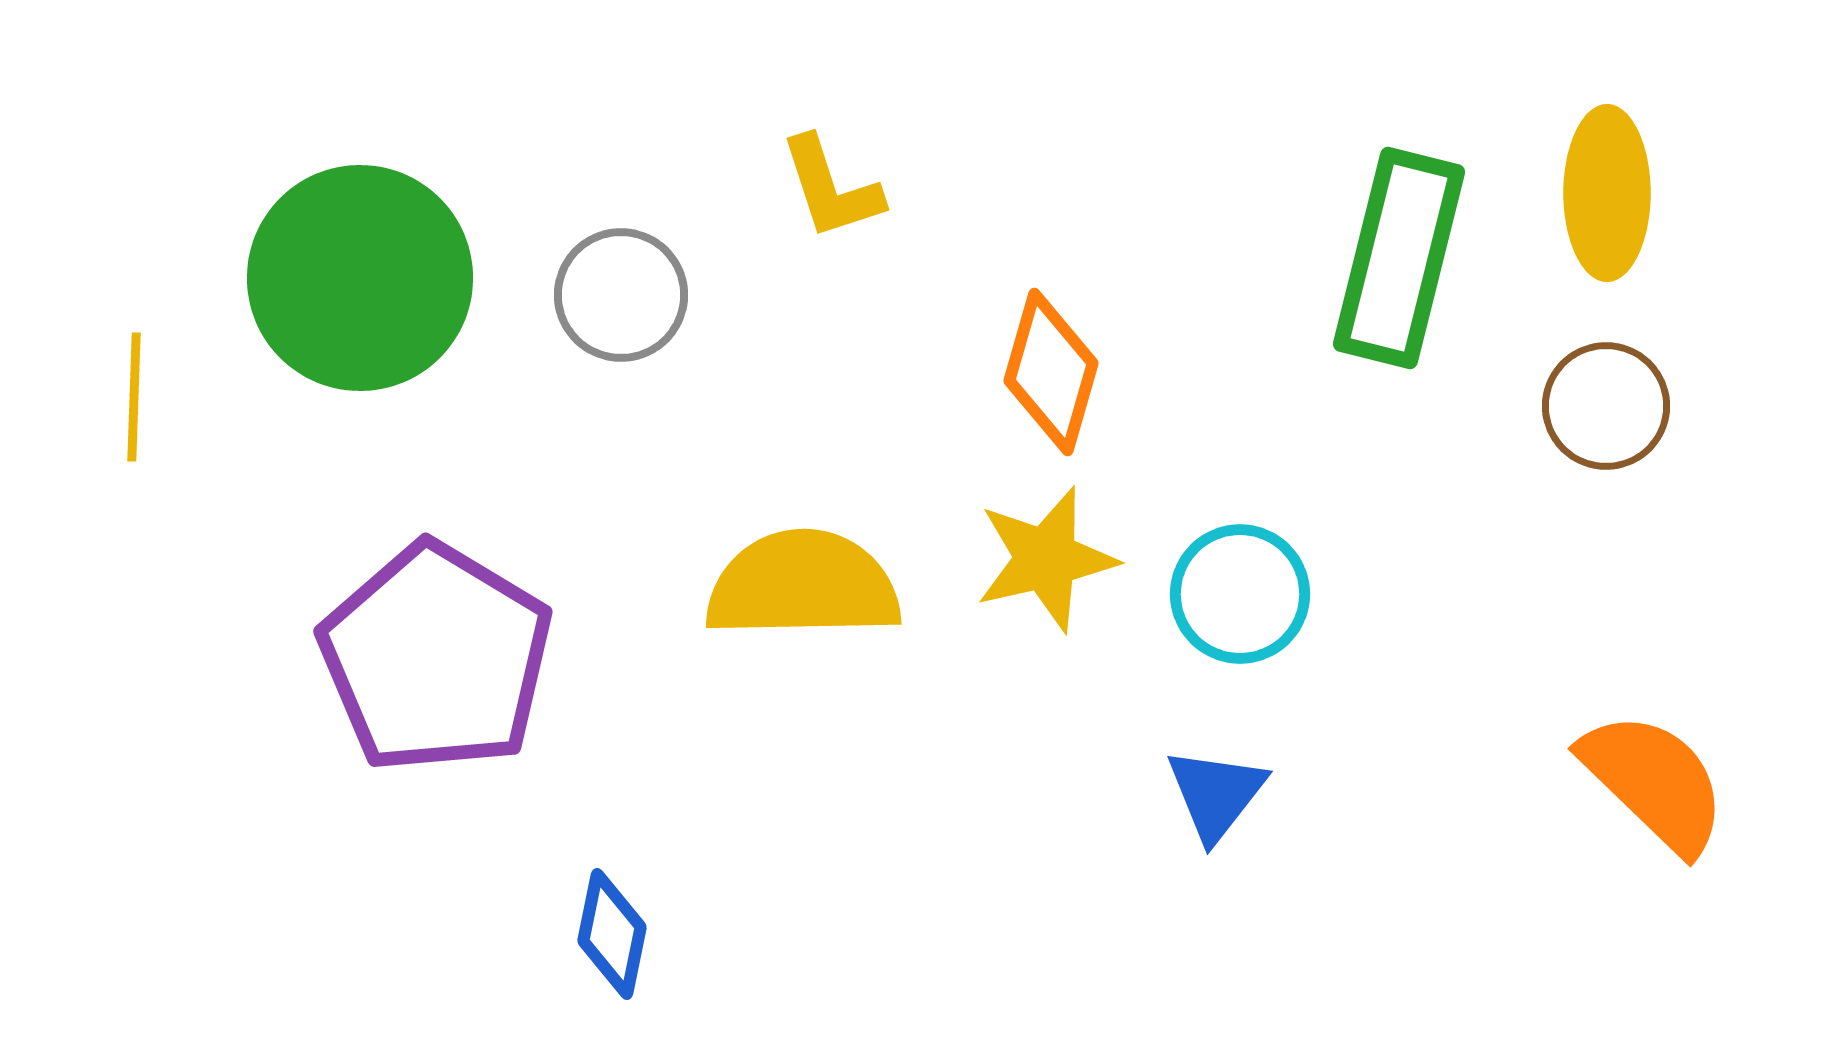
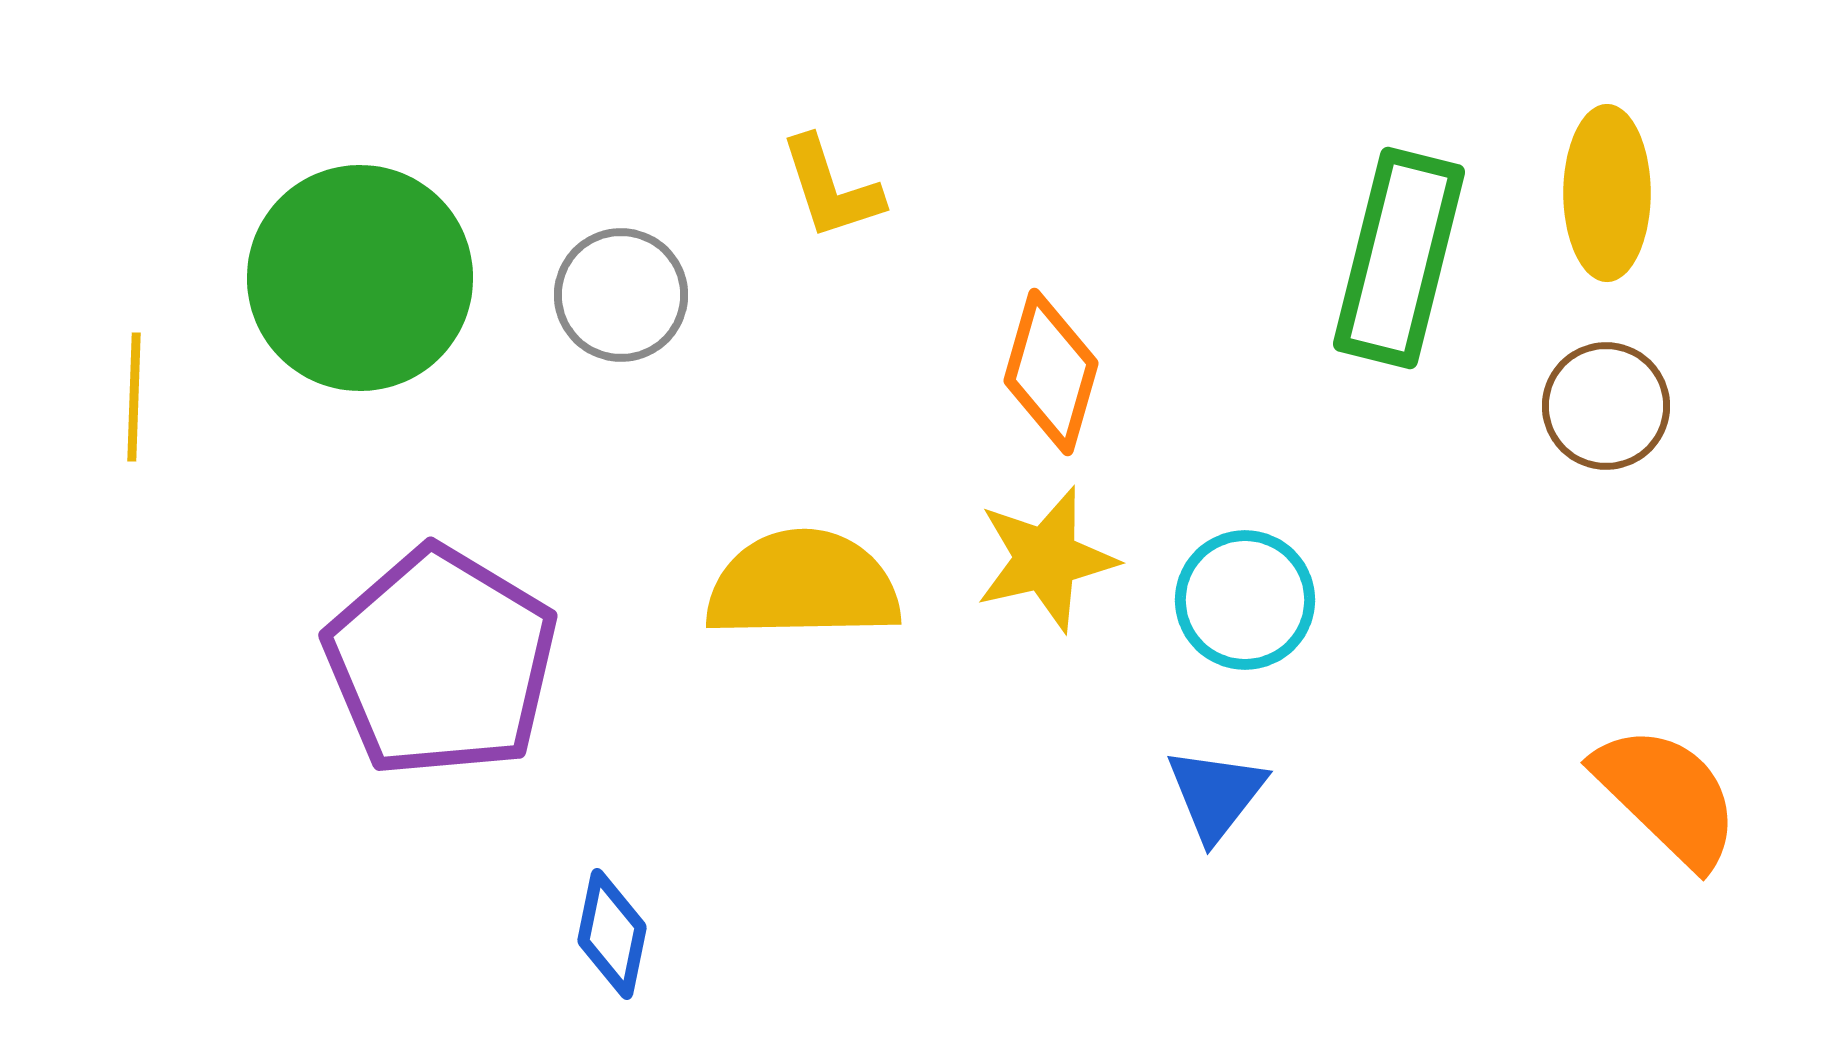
cyan circle: moved 5 px right, 6 px down
purple pentagon: moved 5 px right, 4 px down
orange semicircle: moved 13 px right, 14 px down
